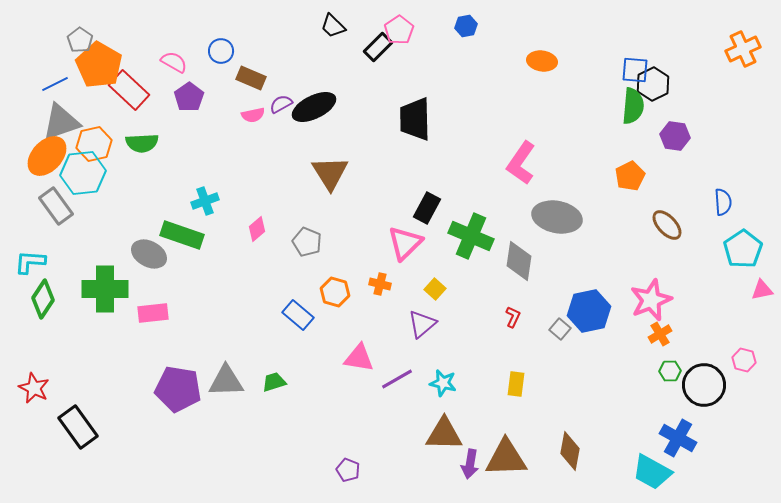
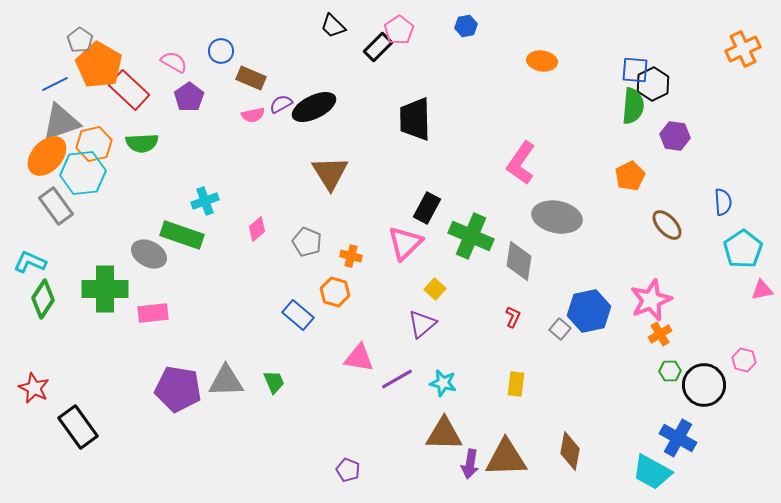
cyan L-shape at (30, 262): rotated 20 degrees clockwise
orange cross at (380, 284): moved 29 px left, 28 px up
green trapezoid at (274, 382): rotated 85 degrees clockwise
